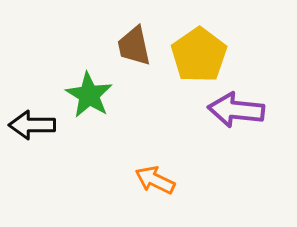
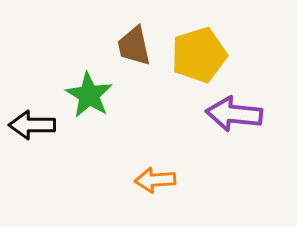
yellow pentagon: rotated 18 degrees clockwise
purple arrow: moved 2 px left, 4 px down
orange arrow: rotated 30 degrees counterclockwise
